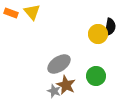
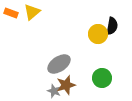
yellow triangle: rotated 30 degrees clockwise
black semicircle: moved 2 px right, 1 px up
green circle: moved 6 px right, 2 px down
brown star: rotated 30 degrees clockwise
